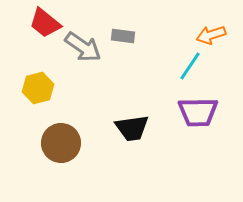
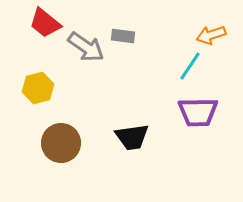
gray arrow: moved 3 px right
black trapezoid: moved 9 px down
